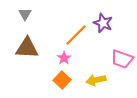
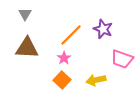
purple star: moved 6 px down
orange line: moved 5 px left
